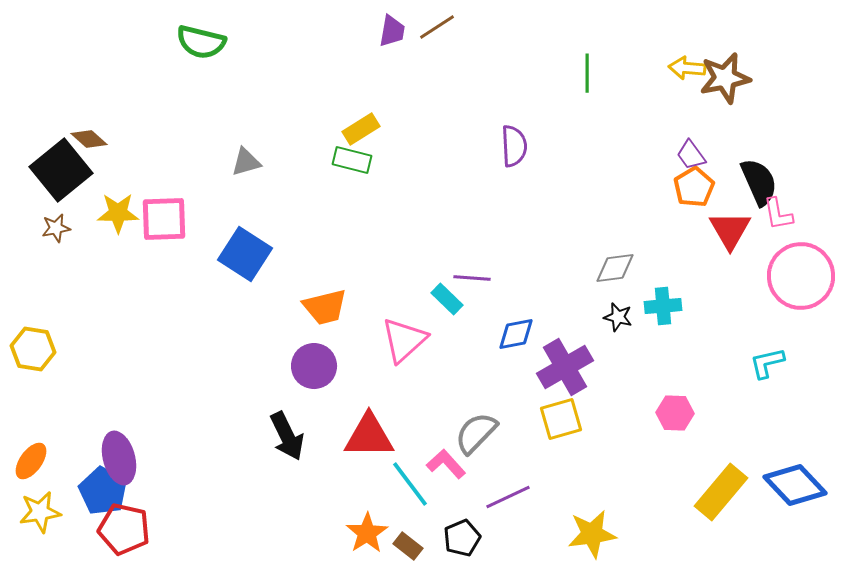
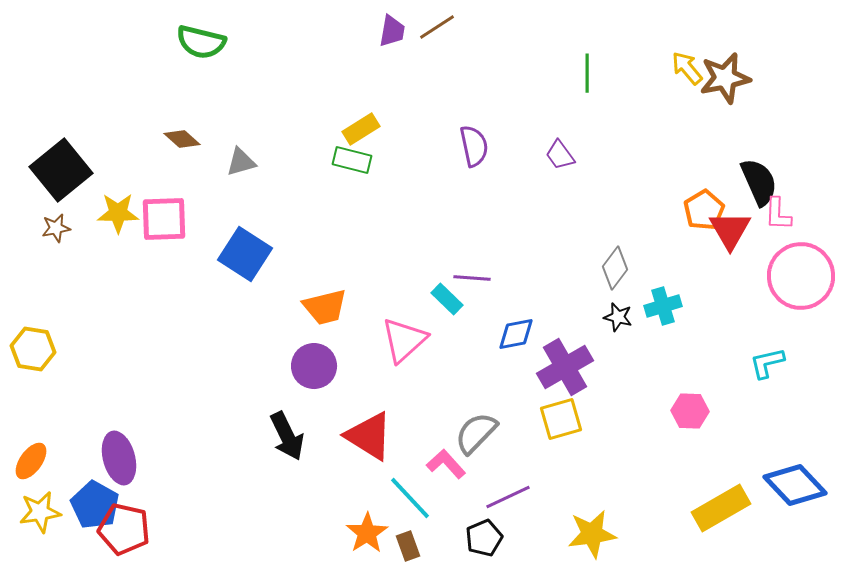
yellow arrow at (687, 68): rotated 45 degrees clockwise
brown diamond at (89, 139): moved 93 px right
purple semicircle at (514, 146): moved 40 px left; rotated 9 degrees counterclockwise
purple trapezoid at (691, 155): moved 131 px left
gray triangle at (246, 162): moved 5 px left
orange pentagon at (694, 187): moved 10 px right, 23 px down
pink L-shape at (778, 214): rotated 12 degrees clockwise
gray diamond at (615, 268): rotated 45 degrees counterclockwise
cyan cross at (663, 306): rotated 12 degrees counterclockwise
pink hexagon at (675, 413): moved 15 px right, 2 px up
red triangle at (369, 436): rotated 32 degrees clockwise
cyan line at (410, 484): moved 14 px down; rotated 6 degrees counterclockwise
blue pentagon at (103, 491): moved 8 px left, 14 px down
yellow rectangle at (721, 492): moved 16 px down; rotated 20 degrees clockwise
black pentagon at (462, 538): moved 22 px right
brown rectangle at (408, 546): rotated 32 degrees clockwise
